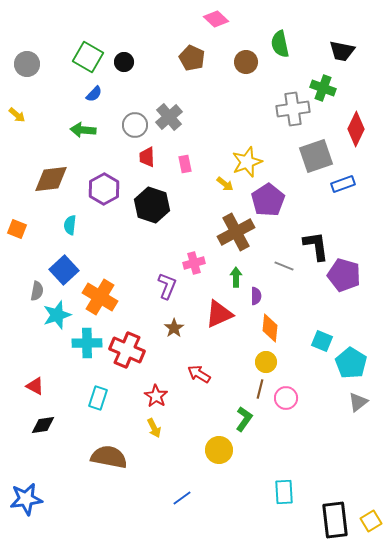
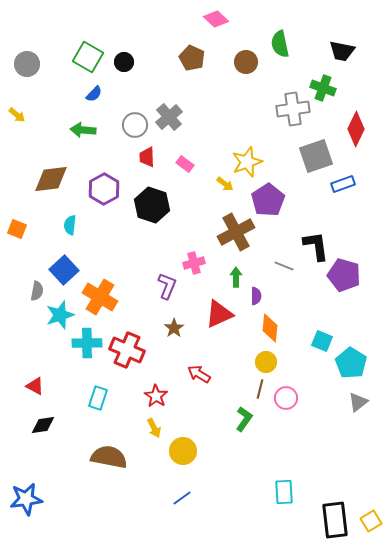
pink rectangle at (185, 164): rotated 42 degrees counterclockwise
cyan star at (57, 315): moved 3 px right
yellow circle at (219, 450): moved 36 px left, 1 px down
